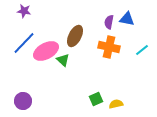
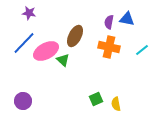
purple star: moved 5 px right, 2 px down
yellow semicircle: rotated 88 degrees counterclockwise
